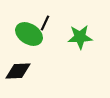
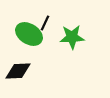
green star: moved 8 px left
